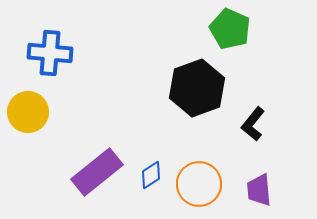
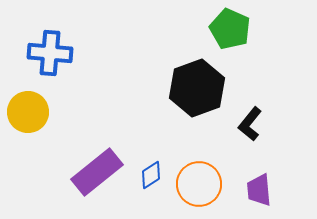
black L-shape: moved 3 px left
